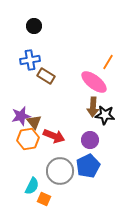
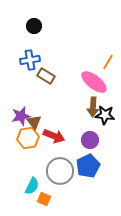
orange hexagon: moved 1 px up
